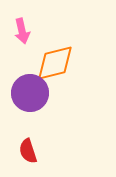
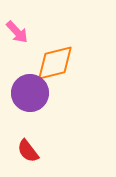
pink arrow: moved 5 px left, 1 px down; rotated 30 degrees counterclockwise
red semicircle: rotated 20 degrees counterclockwise
